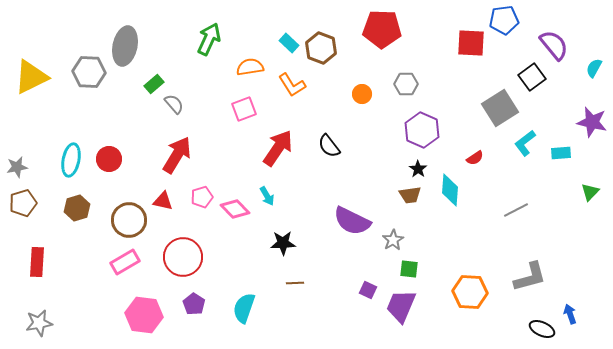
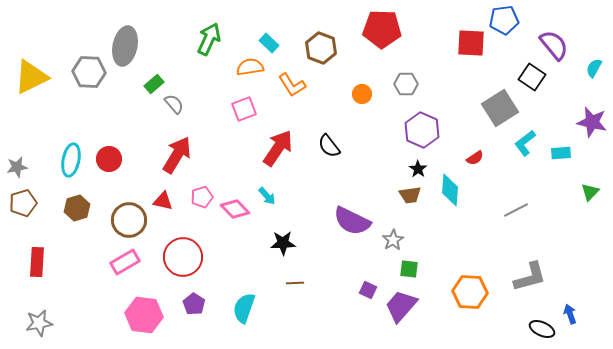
cyan rectangle at (289, 43): moved 20 px left
black square at (532, 77): rotated 20 degrees counterclockwise
cyan arrow at (267, 196): rotated 12 degrees counterclockwise
purple trapezoid at (401, 306): rotated 18 degrees clockwise
